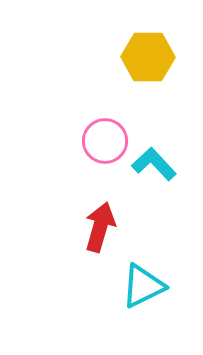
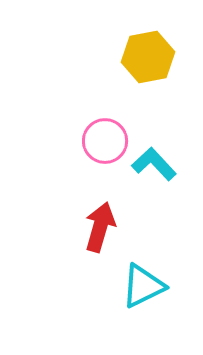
yellow hexagon: rotated 12 degrees counterclockwise
